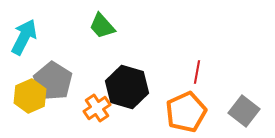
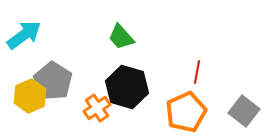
green trapezoid: moved 19 px right, 11 px down
cyan arrow: moved 2 px up; rotated 27 degrees clockwise
